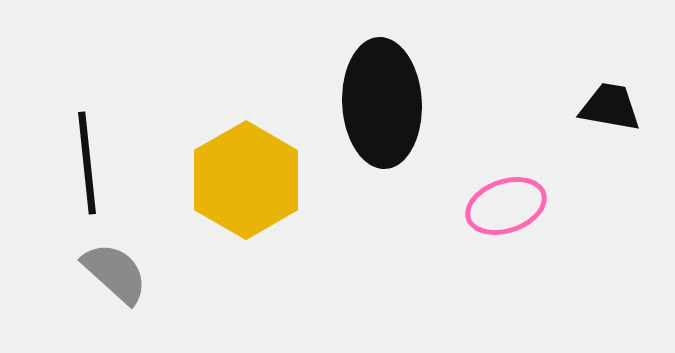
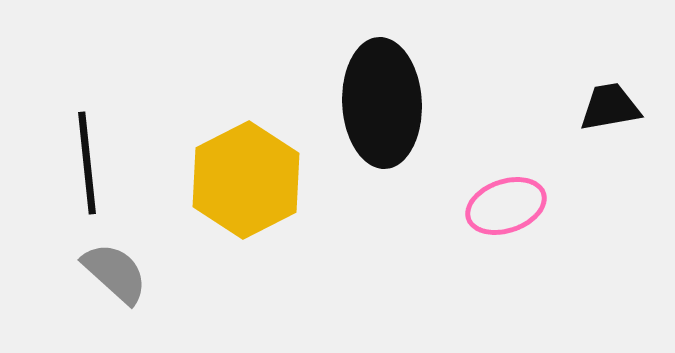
black trapezoid: rotated 20 degrees counterclockwise
yellow hexagon: rotated 3 degrees clockwise
